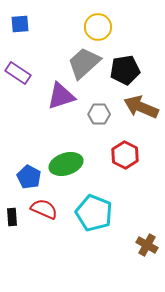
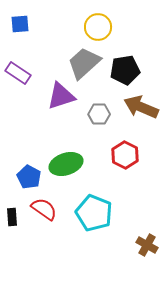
red semicircle: rotated 12 degrees clockwise
